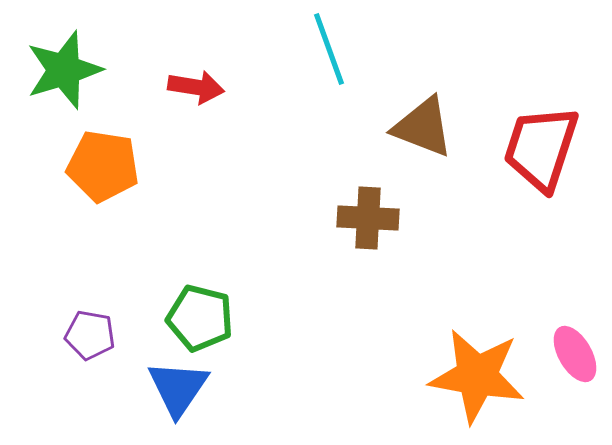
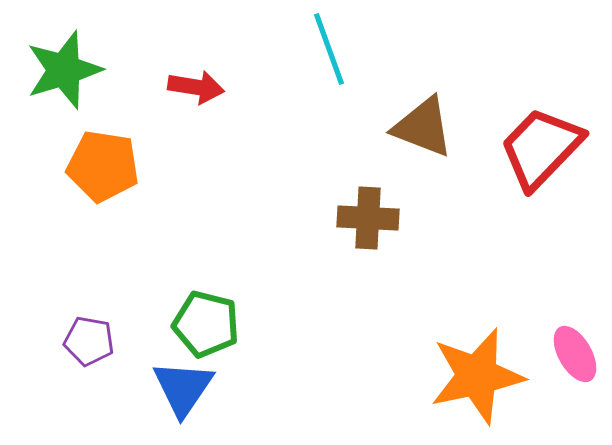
red trapezoid: rotated 26 degrees clockwise
green pentagon: moved 6 px right, 6 px down
purple pentagon: moved 1 px left, 6 px down
orange star: rotated 22 degrees counterclockwise
blue triangle: moved 5 px right
